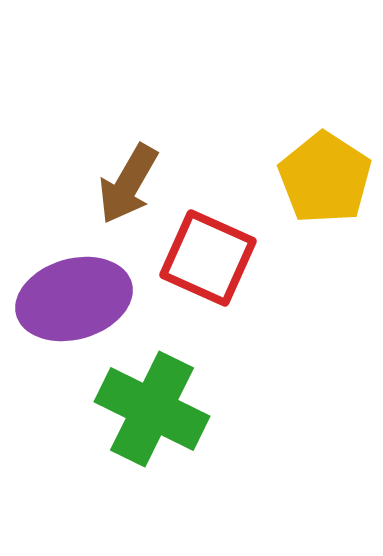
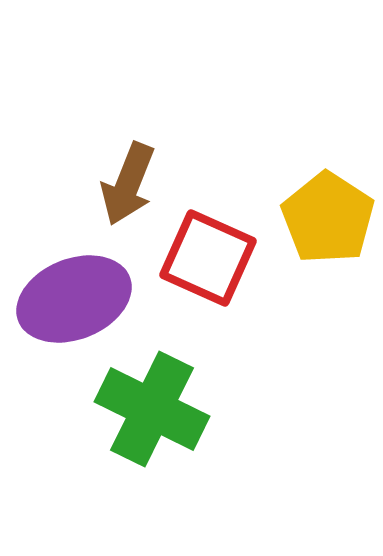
yellow pentagon: moved 3 px right, 40 px down
brown arrow: rotated 8 degrees counterclockwise
purple ellipse: rotated 6 degrees counterclockwise
